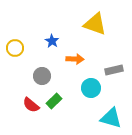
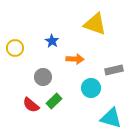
gray circle: moved 1 px right, 1 px down
